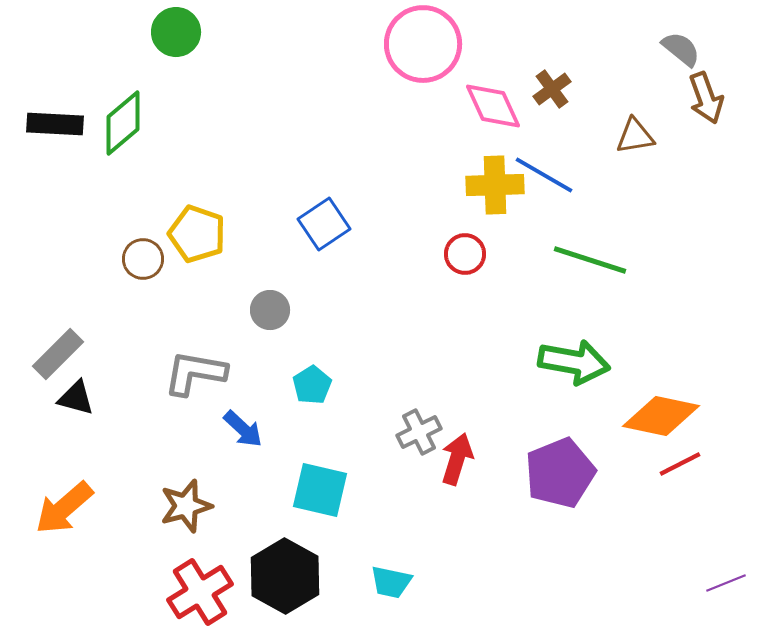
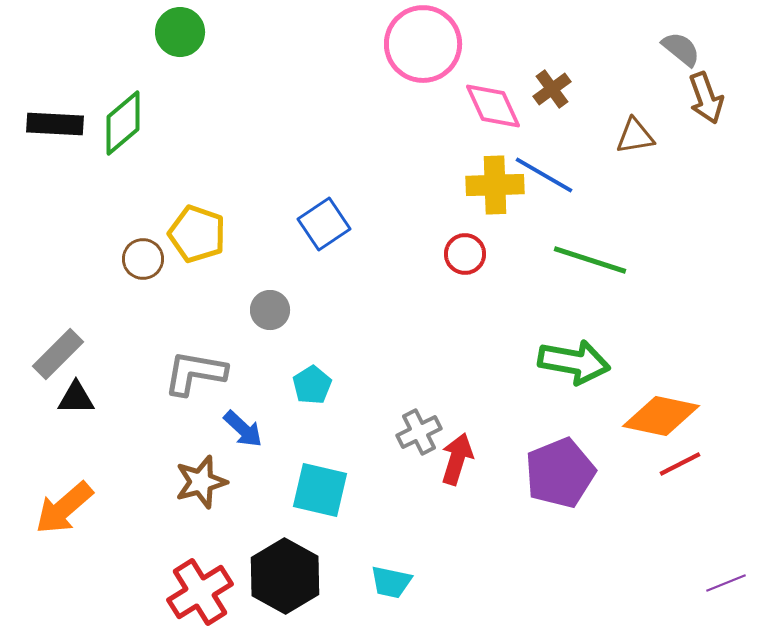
green circle: moved 4 px right
black triangle: rotated 15 degrees counterclockwise
brown star: moved 15 px right, 24 px up
